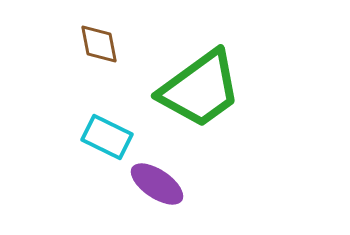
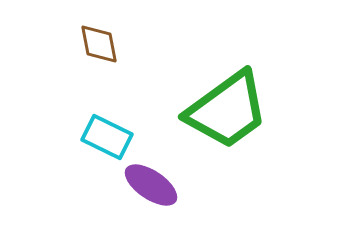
green trapezoid: moved 27 px right, 21 px down
purple ellipse: moved 6 px left, 1 px down
